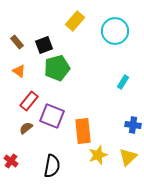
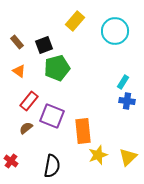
blue cross: moved 6 px left, 24 px up
